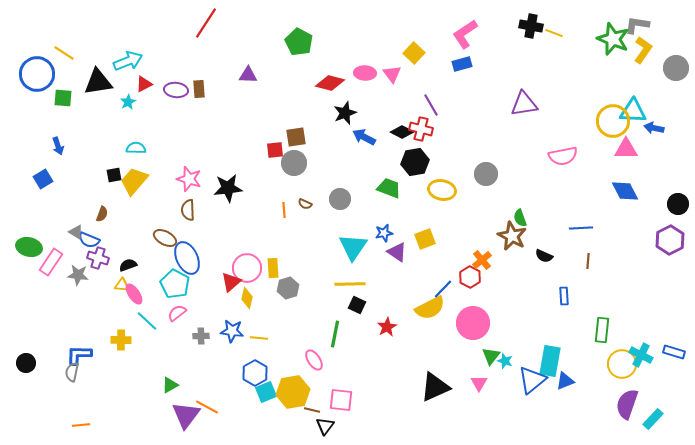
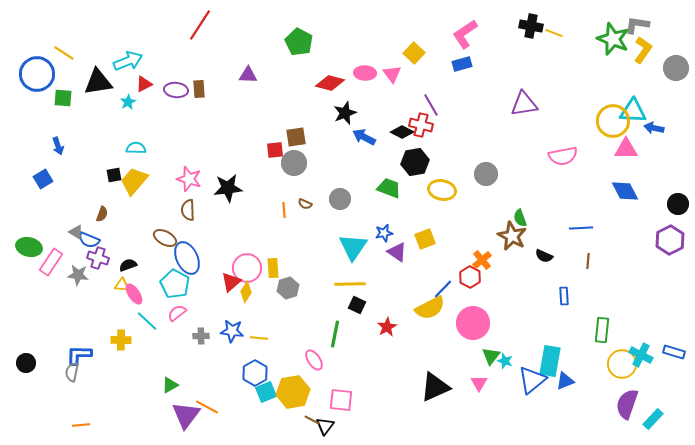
red line at (206, 23): moved 6 px left, 2 px down
red cross at (421, 129): moved 4 px up
yellow diamond at (247, 298): moved 1 px left, 6 px up; rotated 20 degrees clockwise
brown line at (312, 410): moved 10 px down; rotated 14 degrees clockwise
